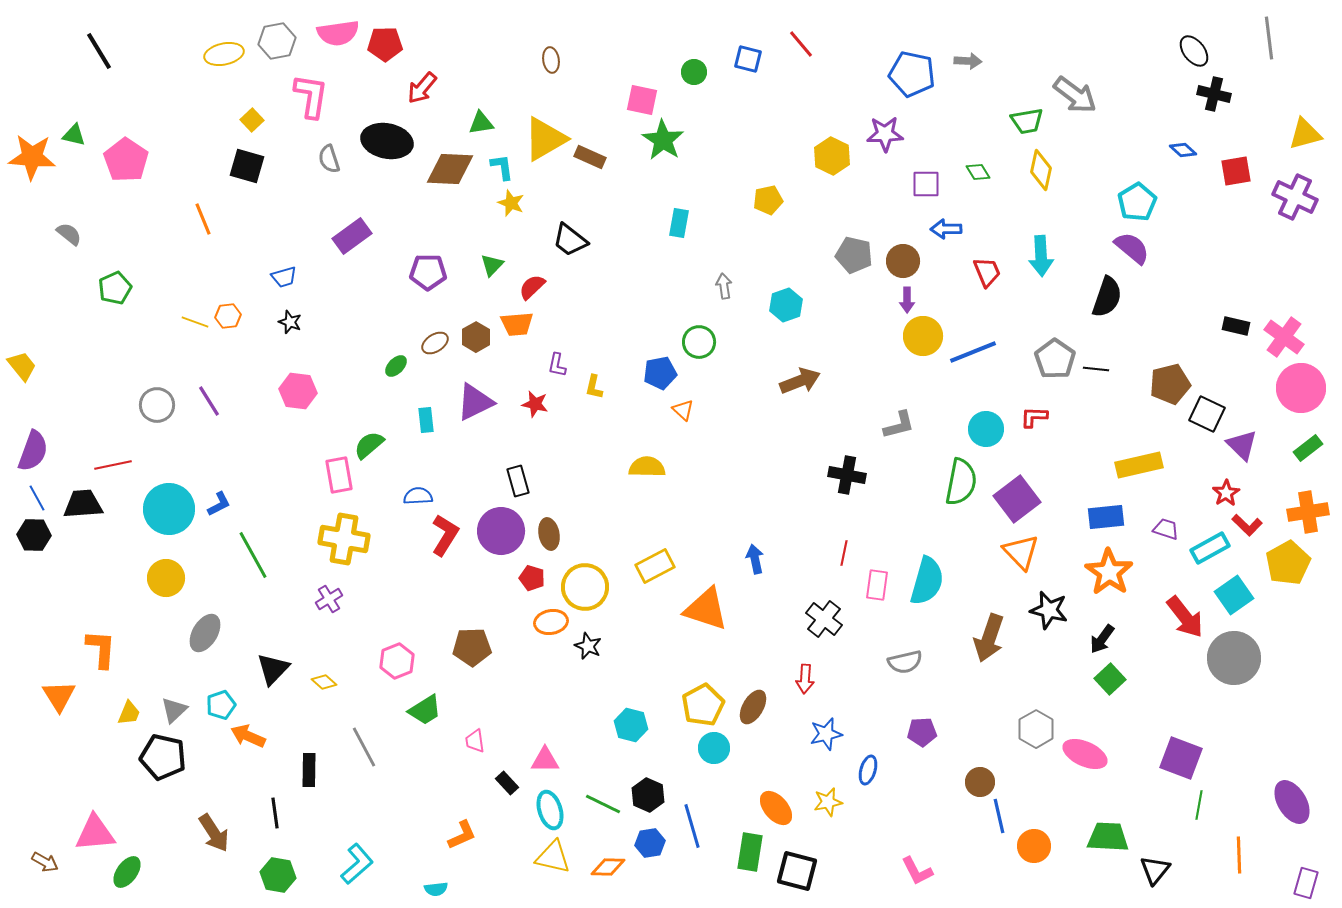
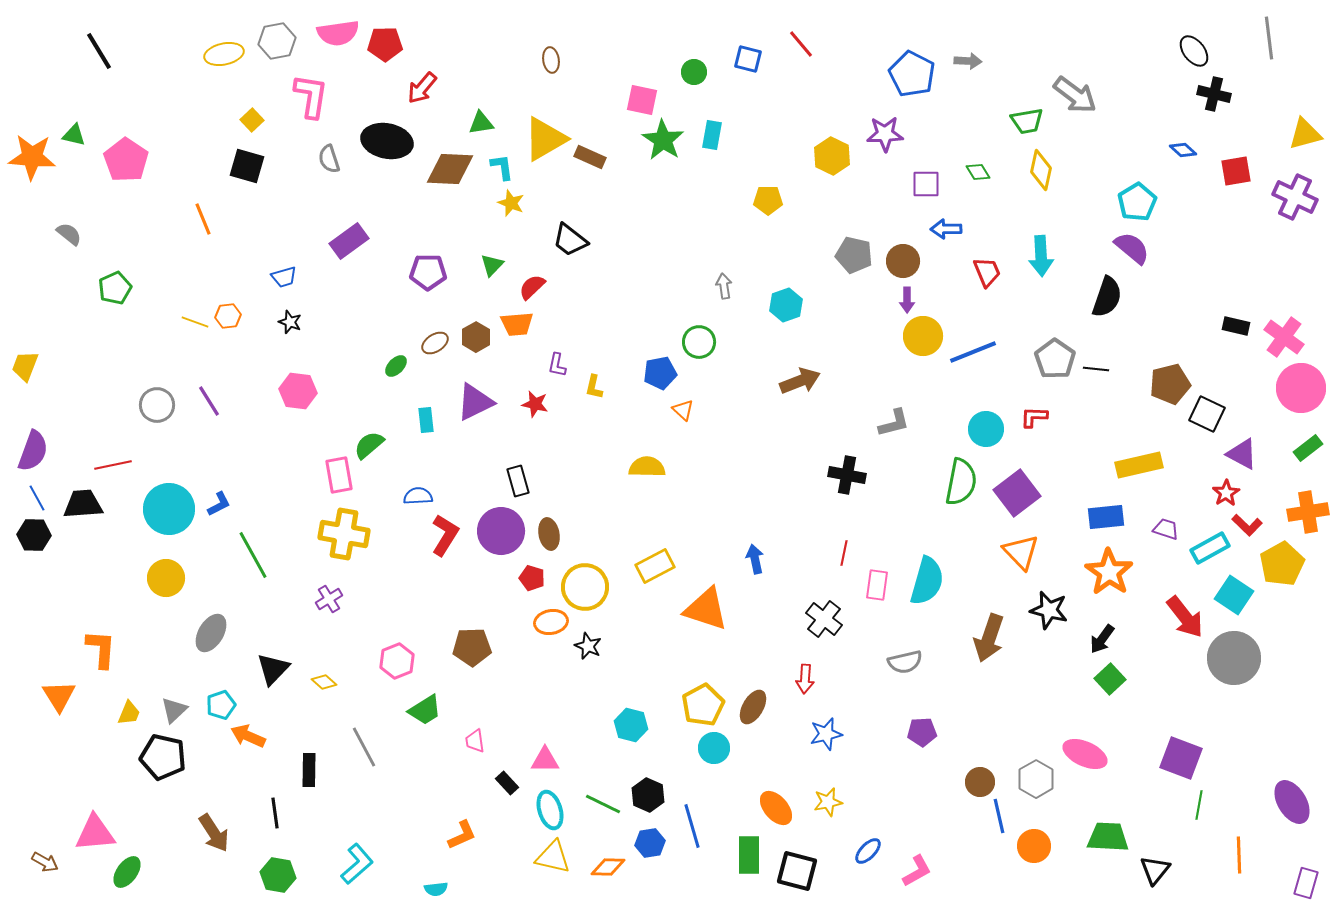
blue pentagon at (912, 74): rotated 15 degrees clockwise
yellow pentagon at (768, 200): rotated 12 degrees clockwise
cyan rectangle at (679, 223): moved 33 px right, 88 px up
purple rectangle at (352, 236): moved 3 px left, 5 px down
yellow trapezoid at (22, 366): moved 3 px right; rotated 120 degrees counterclockwise
gray L-shape at (899, 425): moved 5 px left, 2 px up
purple triangle at (1242, 445): moved 9 px down; rotated 16 degrees counterclockwise
purple square at (1017, 499): moved 6 px up
yellow cross at (344, 539): moved 5 px up
yellow pentagon at (1288, 563): moved 6 px left, 1 px down
cyan square at (1234, 595): rotated 21 degrees counterclockwise
gray ellipse at (205, 633): moved 6 px right
gray hexagon at (1036, 729): moved 50 px down
blue ellipse at (868, 770): moved 81 px down; rotated 28 degrees clockwise
green rectangle at (750, 852): moved 1 px left, 3 px down; rotated 9 degrees counterclockwise
pink L-shape at (917, 871): rotated 92 degrees counterclockwise
